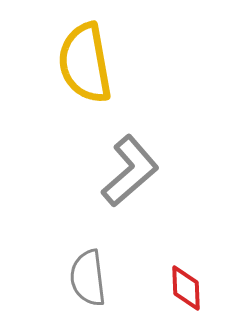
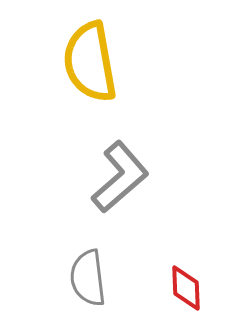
yellow semicircle: moved 5 px right, 1 px up
gray L-shape: moved 10 px left, 6 px down
